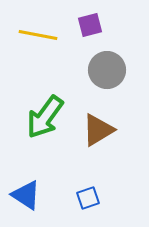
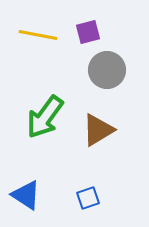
purple square: moved 2 px left, 7 px down
